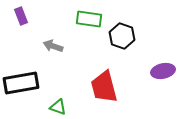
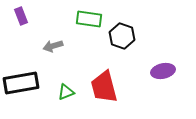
gray arrow: rotated 36 degrees counterclockwise
green triangle: moved 8 px right, 15 px up; rotated 42 degrees counterclockwise
